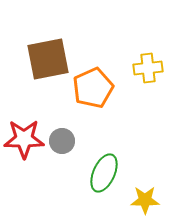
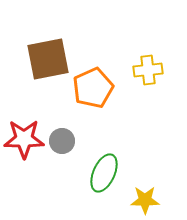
yellow cross: moved 2 px down
